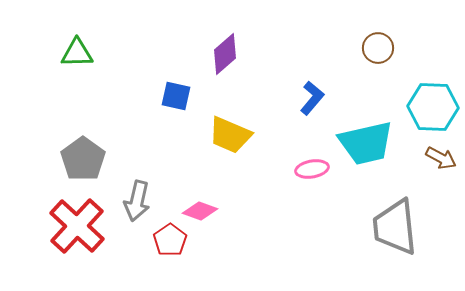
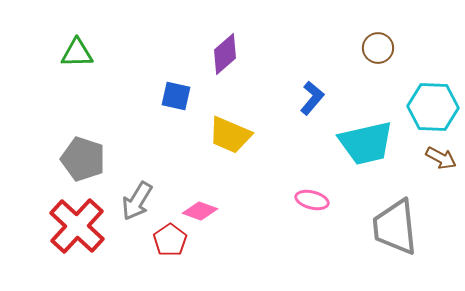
gray pentagon: rotated 18 degrees counterclockwise
pink ellipse: moved 31 px down; rotated 24 degrees clockwise
gray arrow: rotated 18 degrees clockwise
